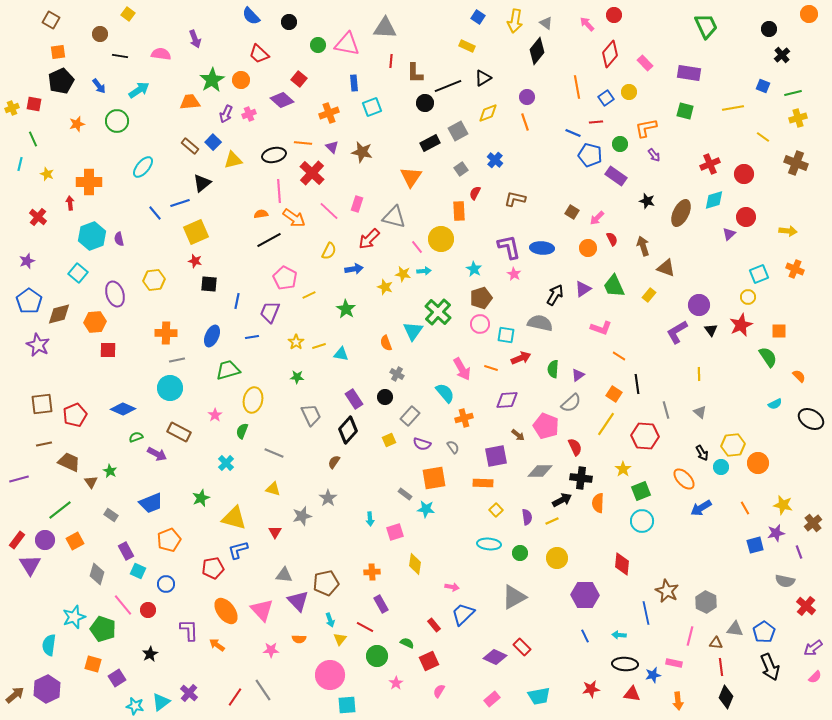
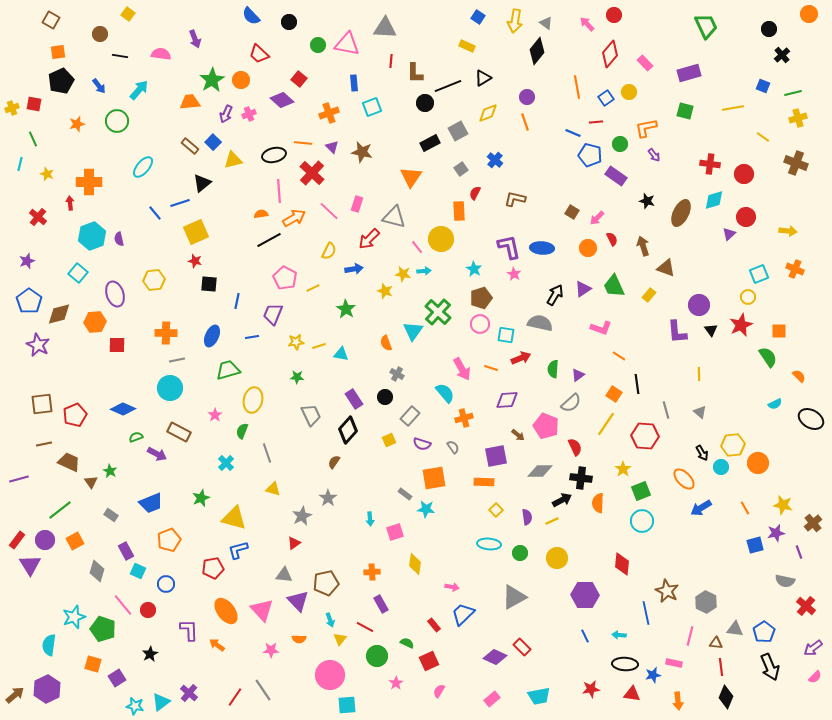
purple rectangle at (689, 73): rotated 25 degrees counterclockwise
cyan arrow at (139, 90): rotated 15 degrees counterclockwise
red cross at (710, 164): rotated 30 degrees clockwise
orange arrow at (294, 218): rotated 65 degrees counterclockwise
yellow star at (385, 287): moved 4 px down
yellow line at (309, 295): moved 4 px right, 7 px up
purple trapezoid at (270, 312): moved 3 px right, 2 px down
purple L-shape at (677, 332): rotated 65 degrees counterclockwise
yellow star at (296, 342): rotated 28 degrees clockwise
red square at (108, 350): moved 9 px right, 5 px up
gray line at (274, 453): moved 7 px left; rotated 48 degrees clockwise
orange rectangle at (483, 483): moved 1 px right, 1 px up
gray star at (302, 516): rotated 12 degrees counterclockwise
red triangle at (275, 532): moved 19 px right, 11 px down; rotated 24 degrees clockwise
gray diamond at (97, 574): moved 3 px up
